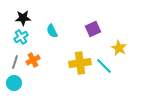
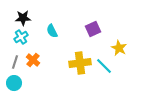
orange cross: rotated 24 degrees counterclockwise
